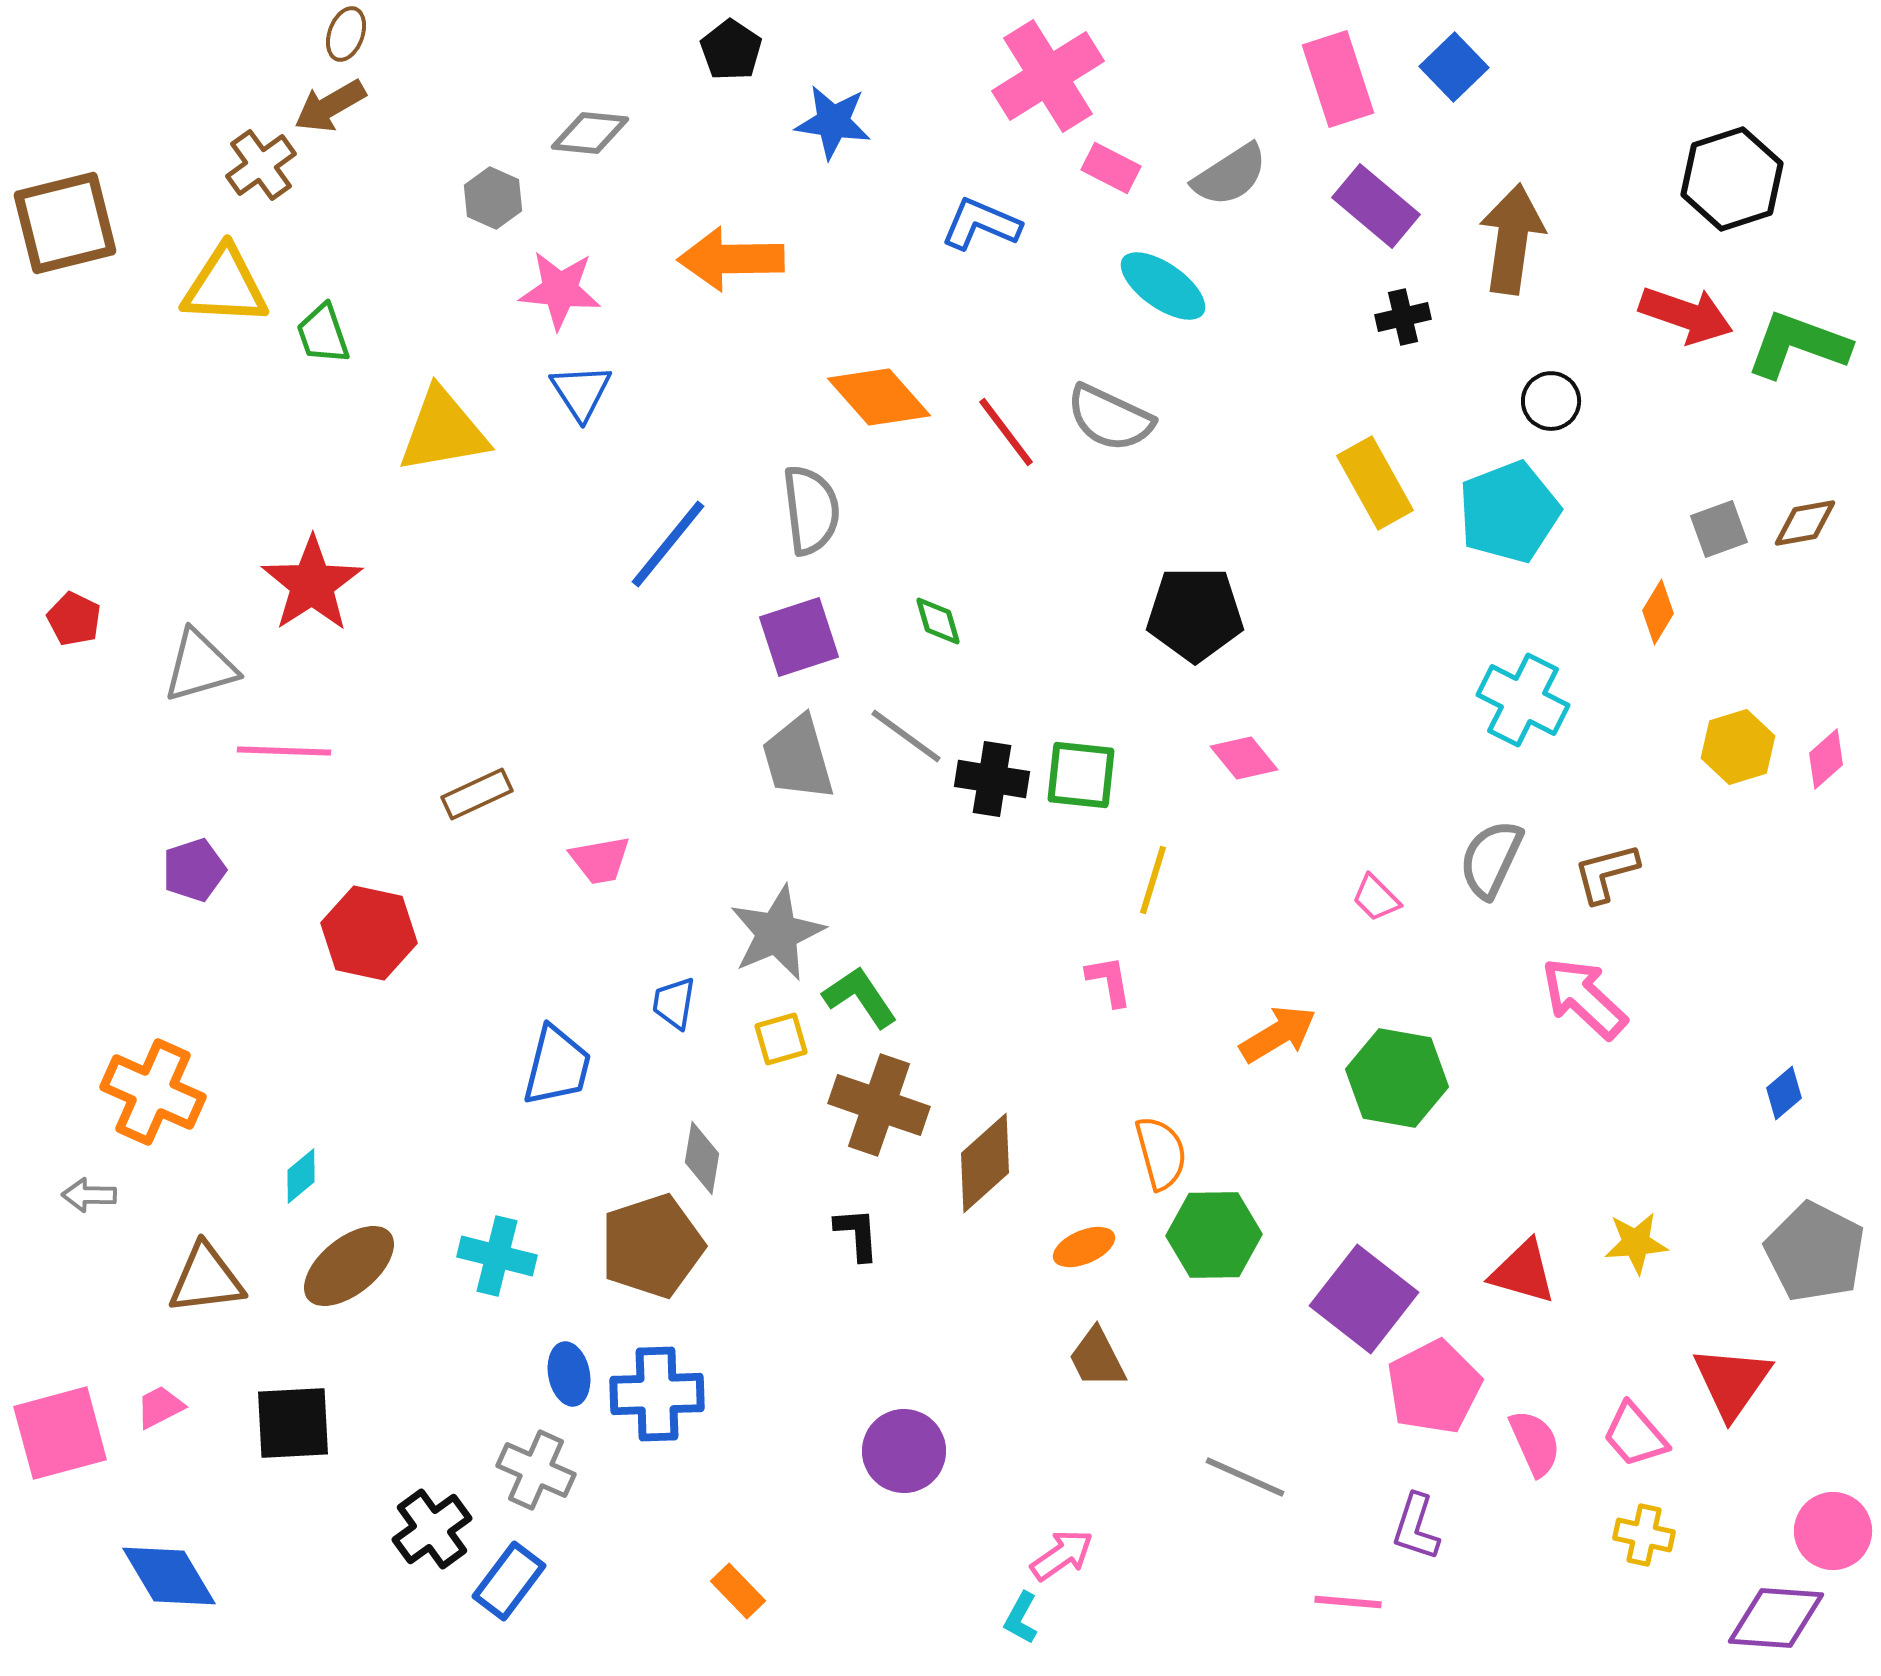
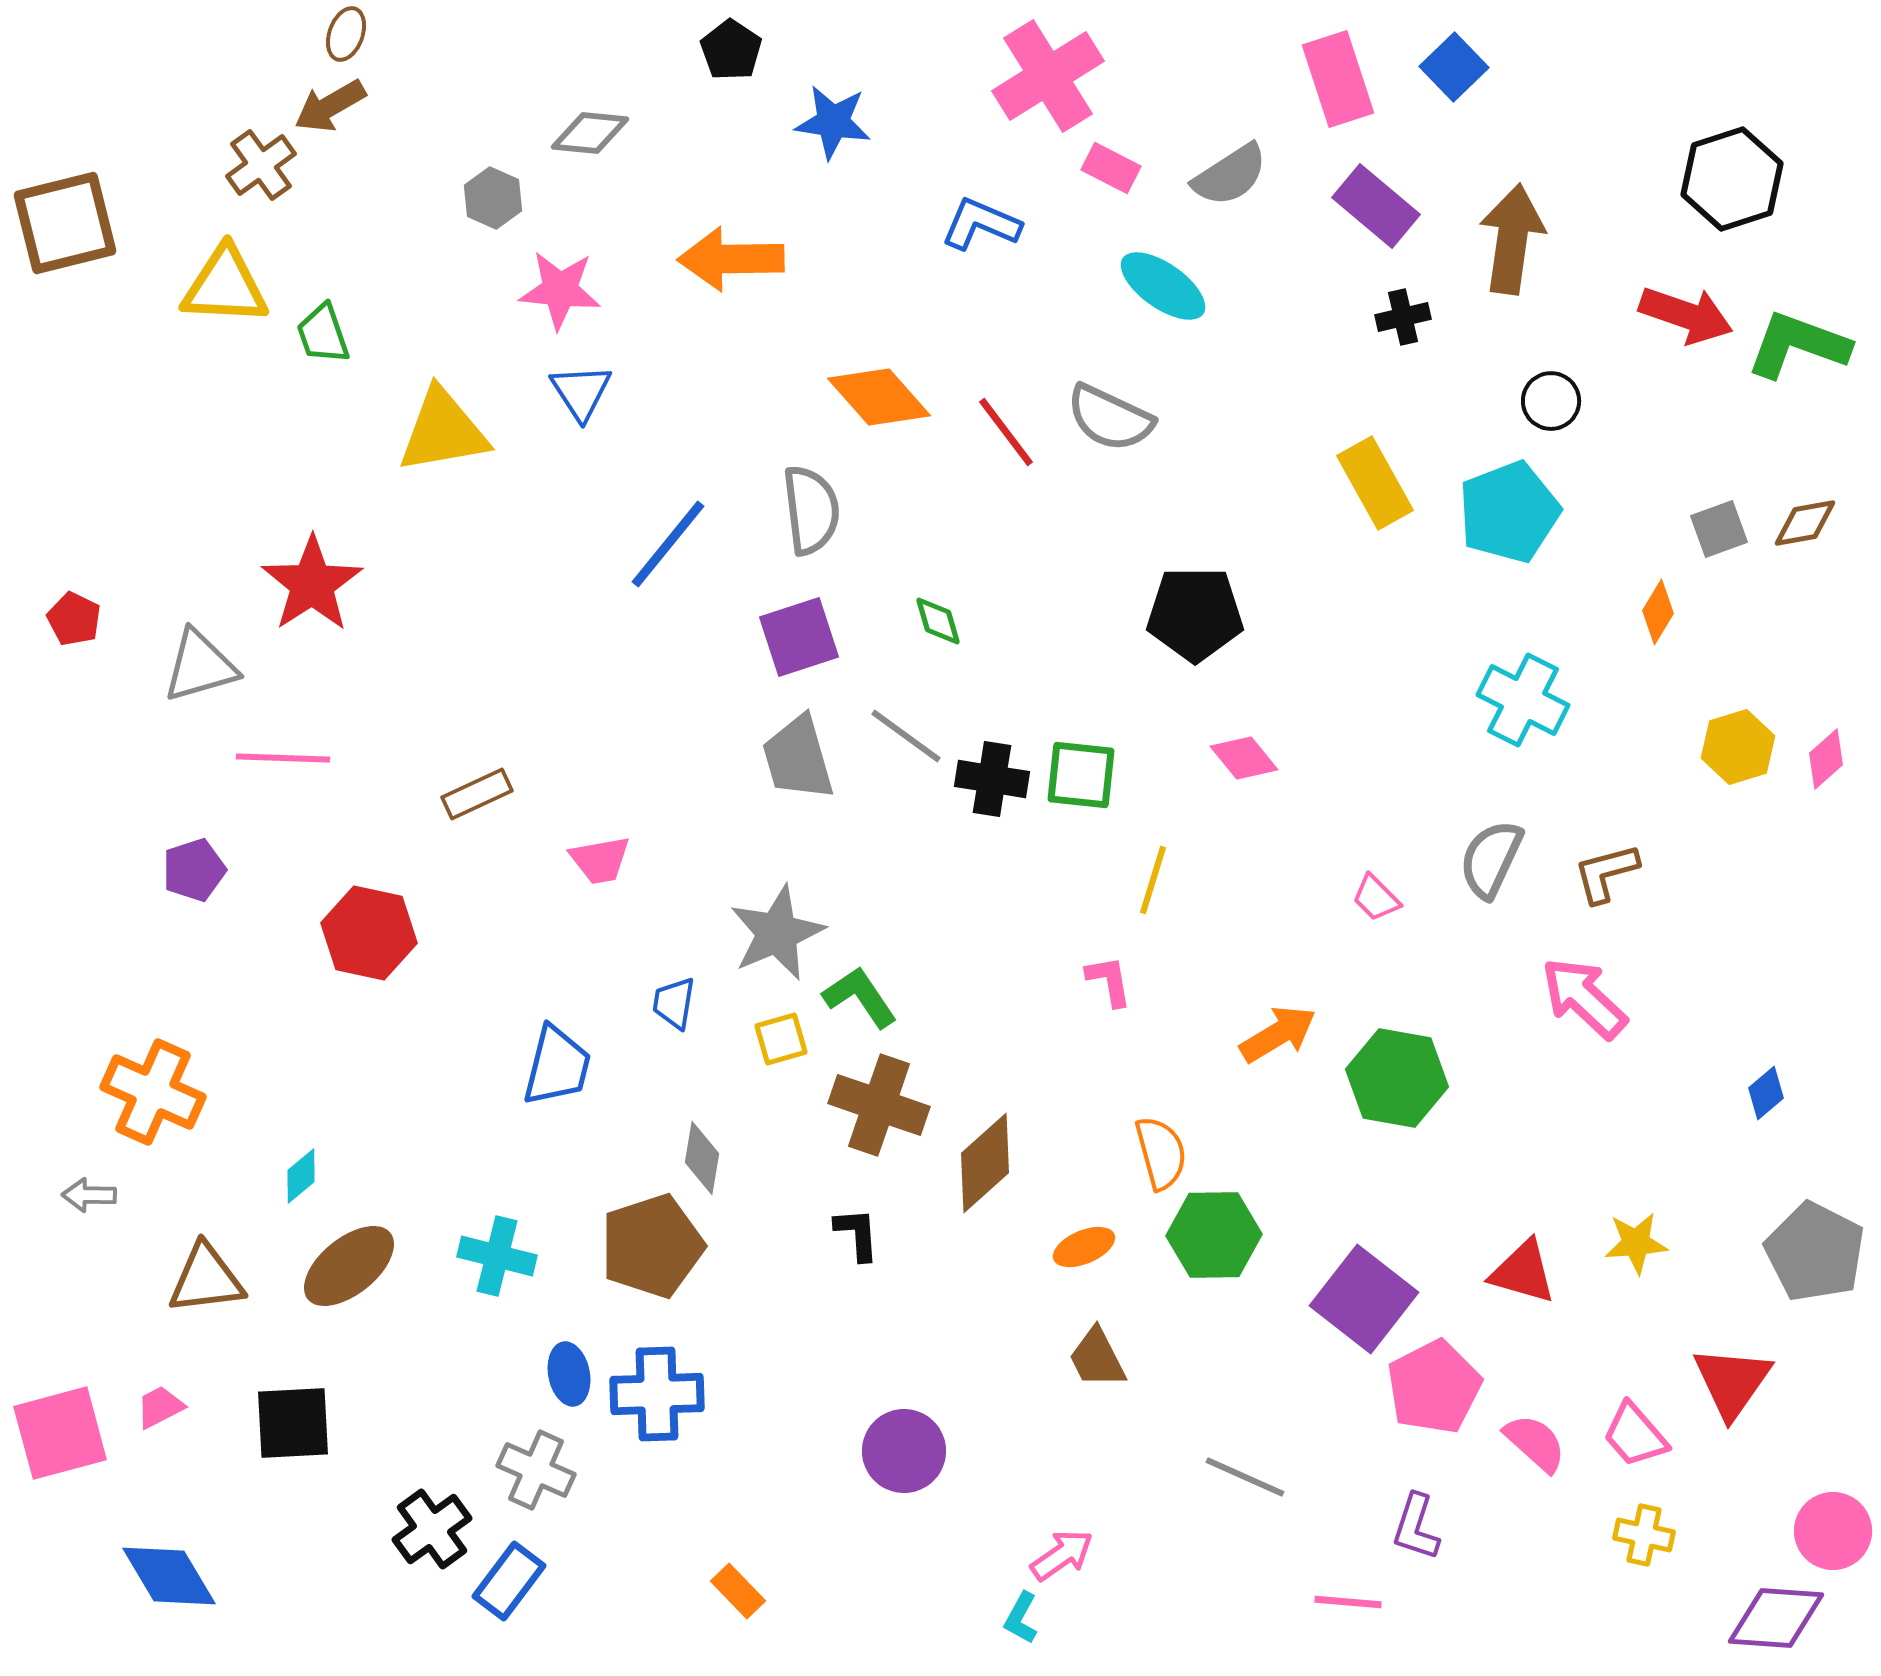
pink line at (284, 751): moved 1 px left, 7 px down
blue diamond at (1784, 1093): moved 18 px left
pink semicircle at (1535, 1443): rotated 24 degrees counterclockwise
